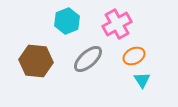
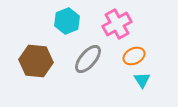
gray ellipse: rotated 8 degrees counterclockwise
